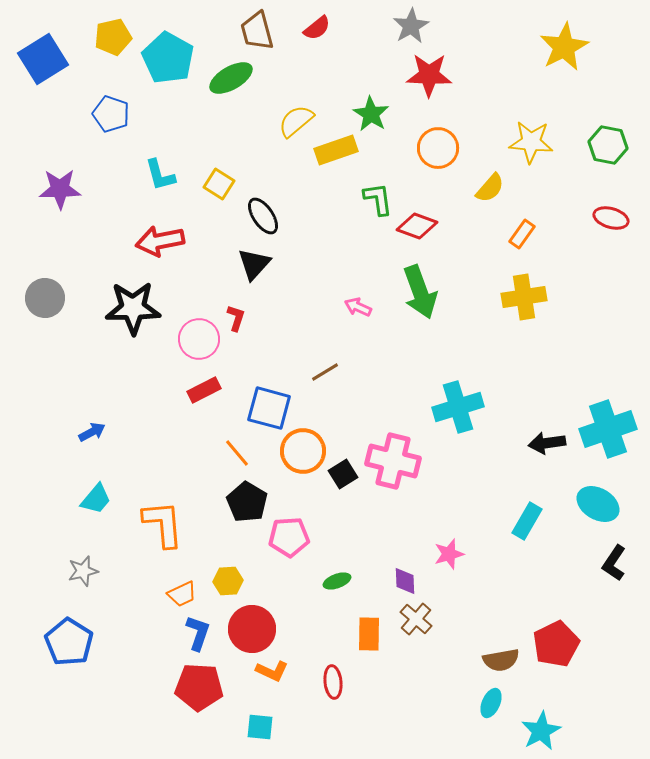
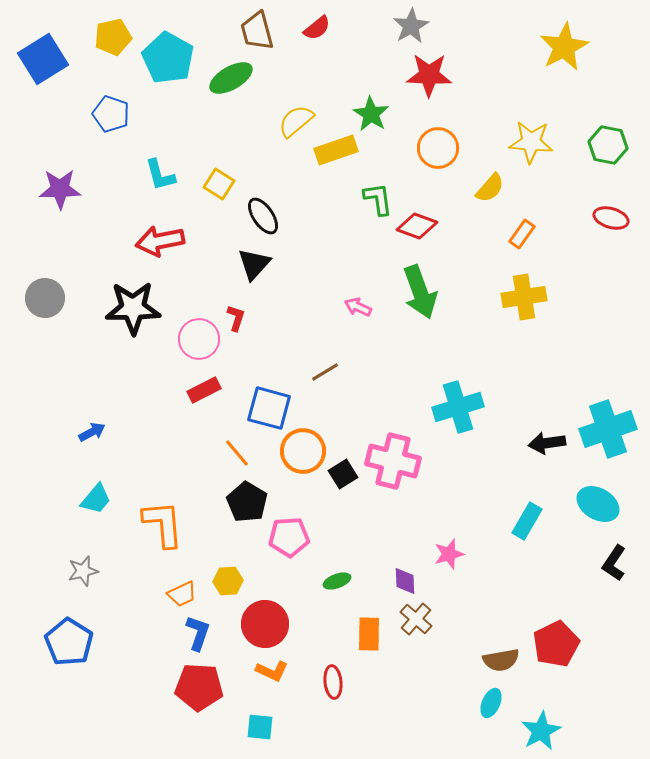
red circle at (252, 629): moved 13 px right, 5 px up
